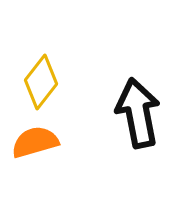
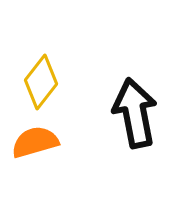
black arrow: moved 3 px left
